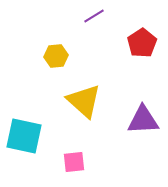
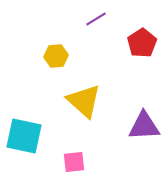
purple line: moved 2 px right, 3 px down
purple triangle: moved 1 px right, 6 px down
